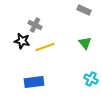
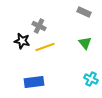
gray rectangle: moved 2 px down
gray cross: moved 4 px right, 1 px down
